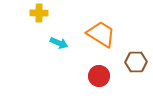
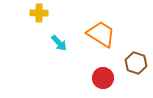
cyan arrow: rotated 24 degrees clockwise
brown hexagon: moved 1 px down; rotated 20 degrees clockwise
red circle: moved 4 px right, 2 px down
